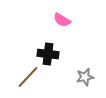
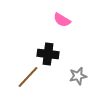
gray star: moved 7 px left, 1 px up
